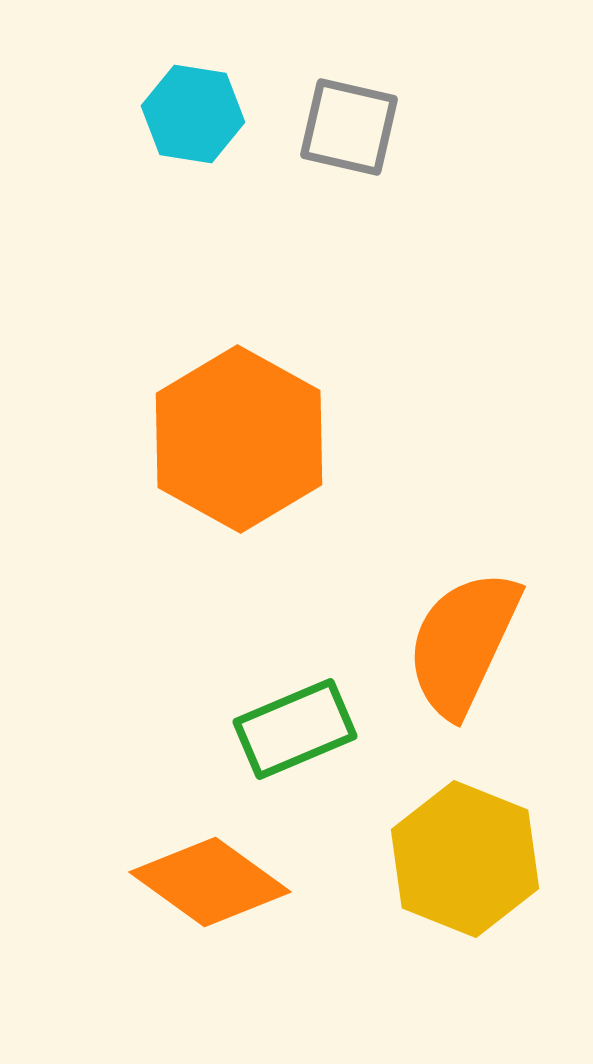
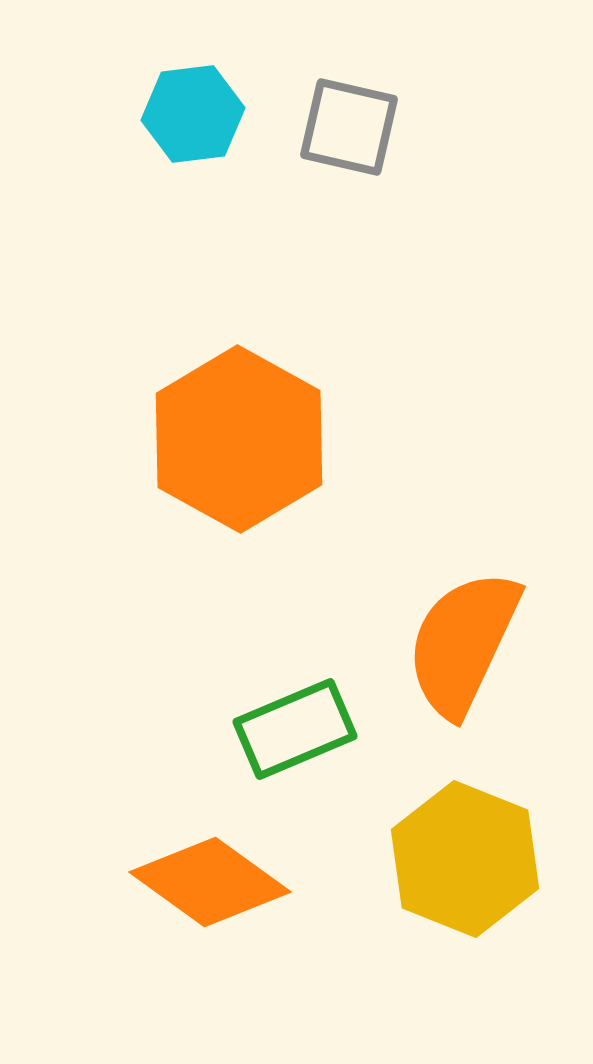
cyan hexagon: rotated 16 degrees counterclockwise
